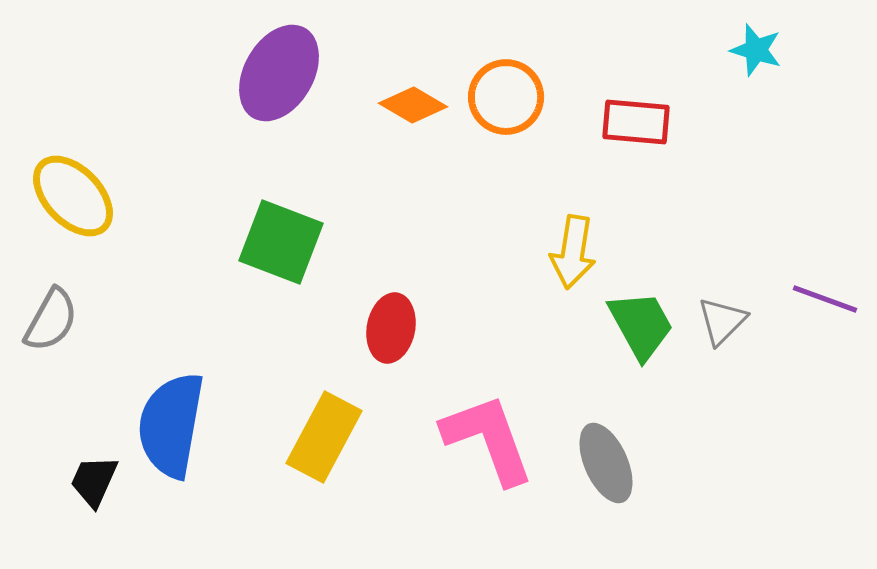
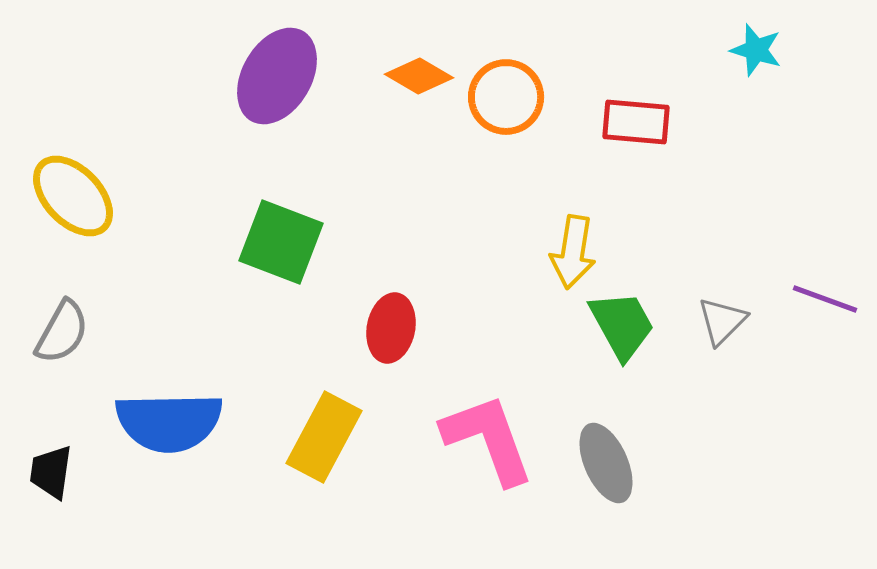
purple ellipse: moved 2 px left, 3 px down
orange diamond: moved 6 px right, 29 px up
gray semicircle: moved 11 px right, 12 px down
green trapezoid: moved 19 px left
blue semicircle: moved 2 px left, 3 px up; rotated 101 degrees counterclockwise
black trapezoid: moved 43 px left, 9 px up; rotated 16 degrees counterclockwise
